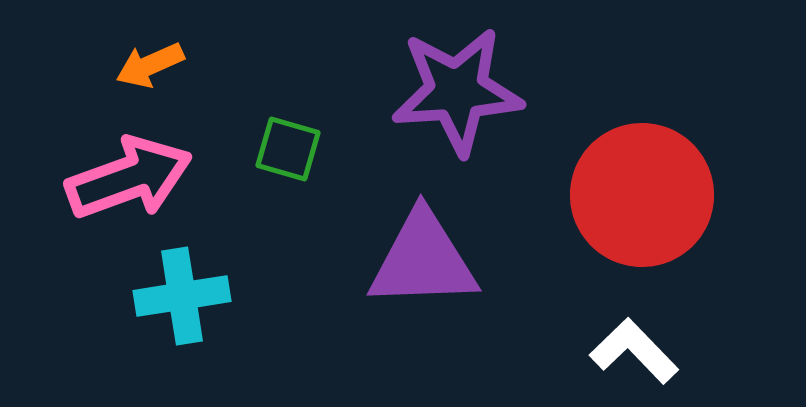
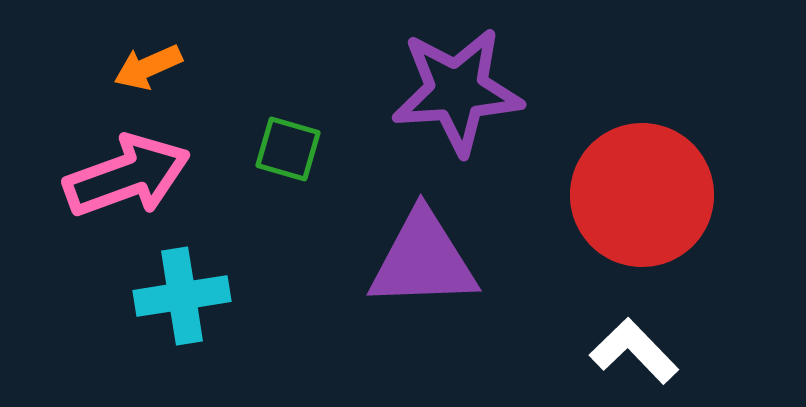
orange arrow: moved 2 px left, 2 px down
pink arrow: moved 2 px left, 2 px up
